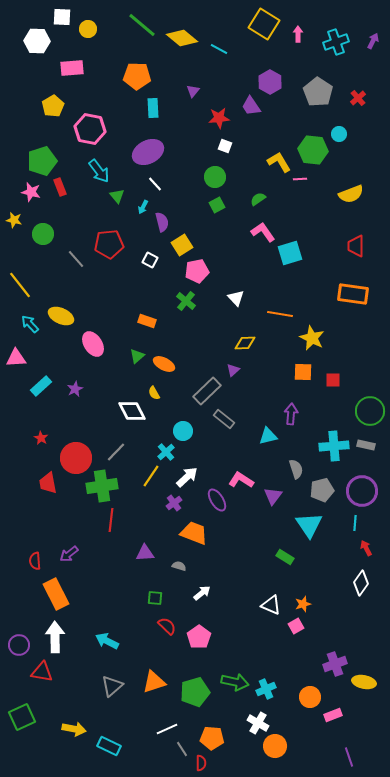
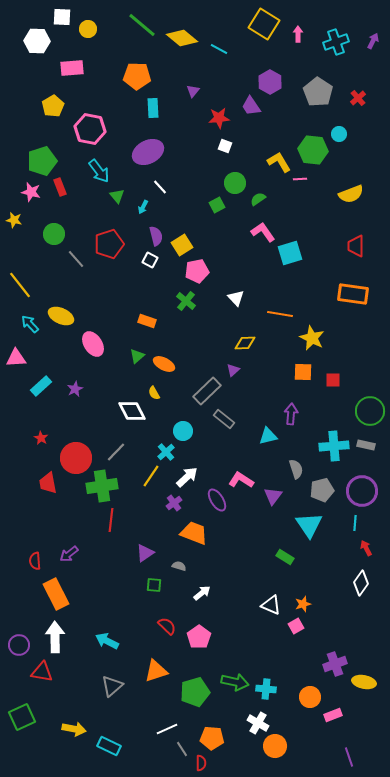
green circle at (215, 177): moved 20 px right, 6 px down
white line at (155, 184): moved 5 px right, 3 px down
purple semicircle at (162, 222): moved 6 px left, 14 px down
green circle at (43, 234): moved 11 px right
red pentagon at (109, 244): rotated 12 degrees counterclockwise
purple triangle at (145, 553): rotated 30 degrees counterclockwise
green square at (155, 598): moved 1 px left, 13 px up
orange triangle at (154, 682): moved 2 px right, 11 px up
cyan cross at (266, 689): rotated 30 degrees clockwise
